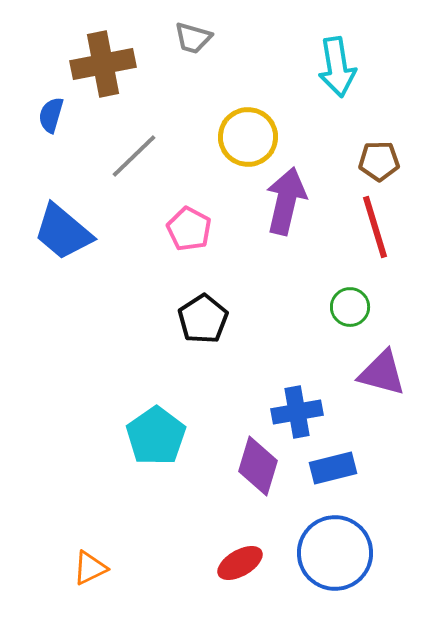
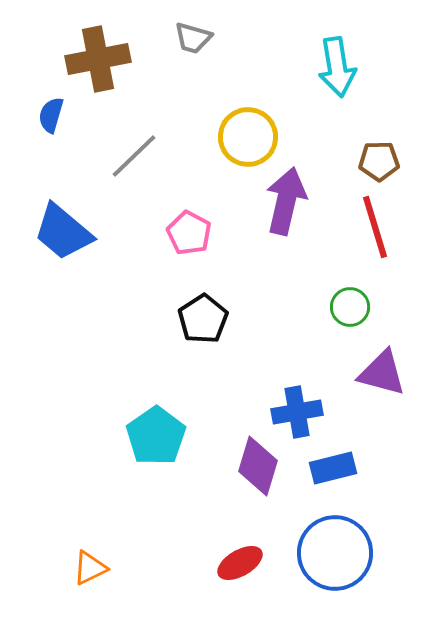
brown cross: moved 5 px left, 5 px up
pink pentagon: moved 4 px down
